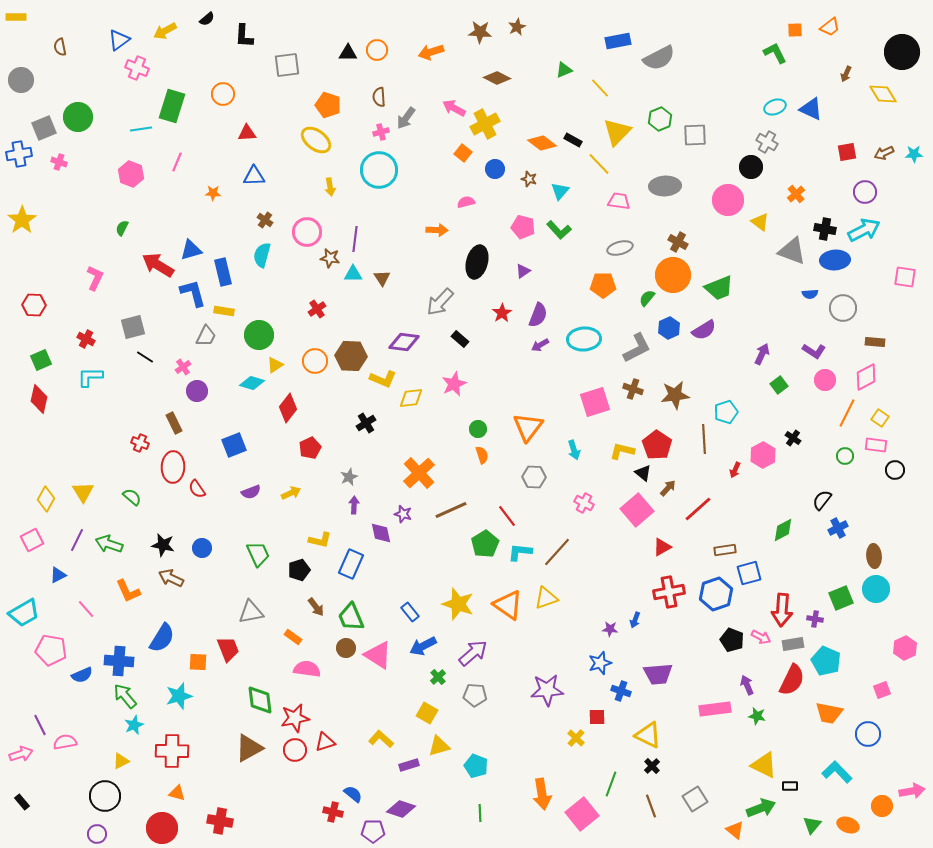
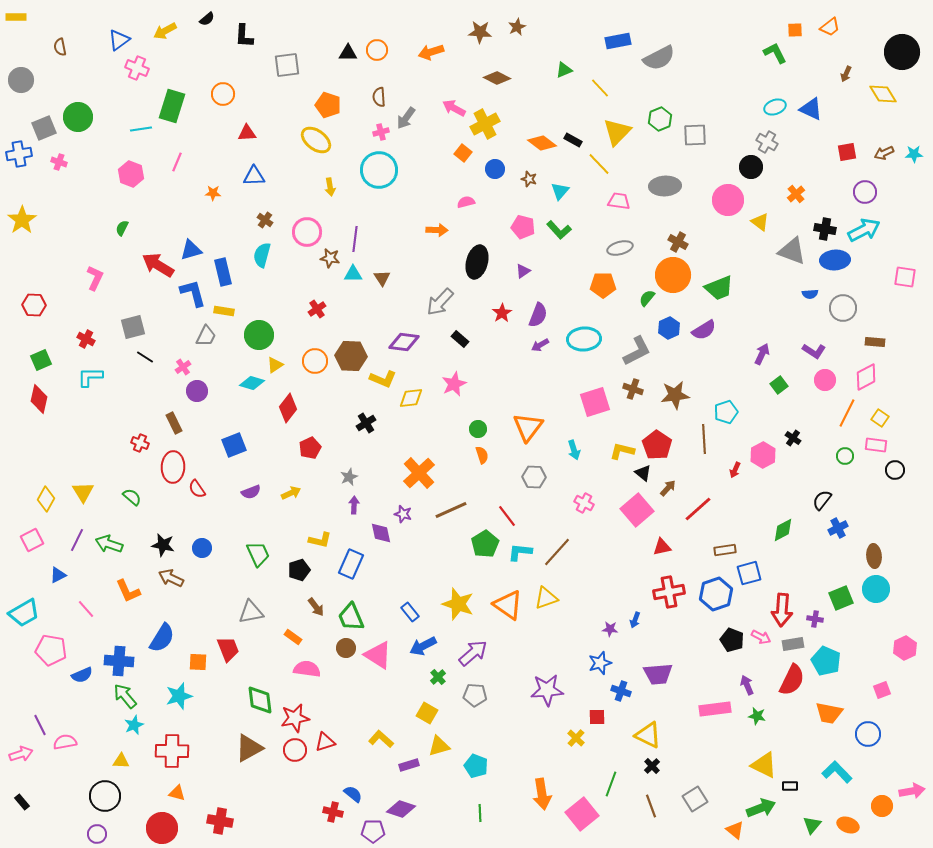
gray L-shape at (637, 348): moved 3 px down
red triangle at (662, 547): rotated 18 degrees clockwise
yellow triangle at (121, 761): rotated 30 degrees clockwise
